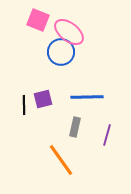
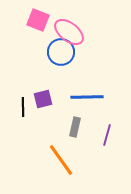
black line: moved 1 px left, 2 px down
